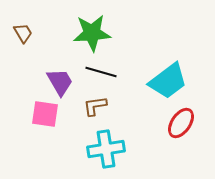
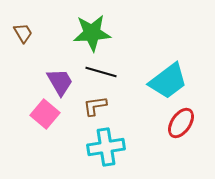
pink square: rotated 32 degrees clockwise
cyan cross: moved 2 px up
